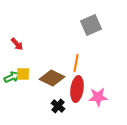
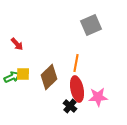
brown diamond: moved 3 px left, 1 px up; rotated 70 degrees counterclockwise
red ellipse: rotated 20 degrees counterclockwise
black cross: moved 12 px right
